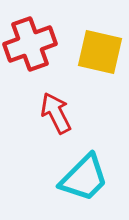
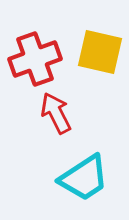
red cross: moved 5 px right, 15 px down
cyan trapezoid: rotated 12 degrees clockwise
